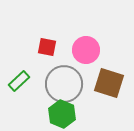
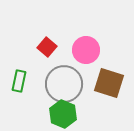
red square: rotated 30 degrees clockwise
green rectangle: rotated 35 degrees counterclockwise
green hexagon: moved 1 px right
